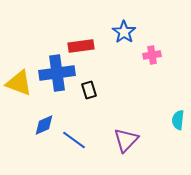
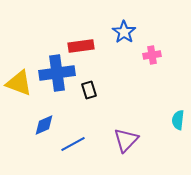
blue line: moved 1 px left, 4 px down; rotated 65 degrees counterclockwise
